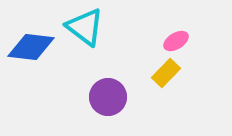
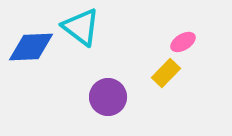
cyan triangle: moved 4 px left
pink ellipse: moved 7 px right, 1 px down
blue diamond: rotated 9 degrees counterclockwise
